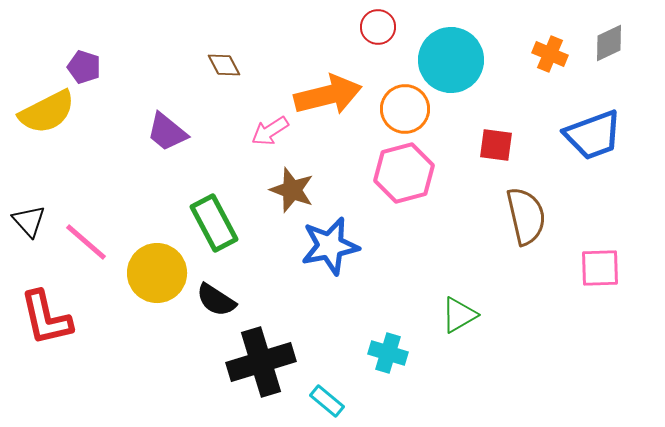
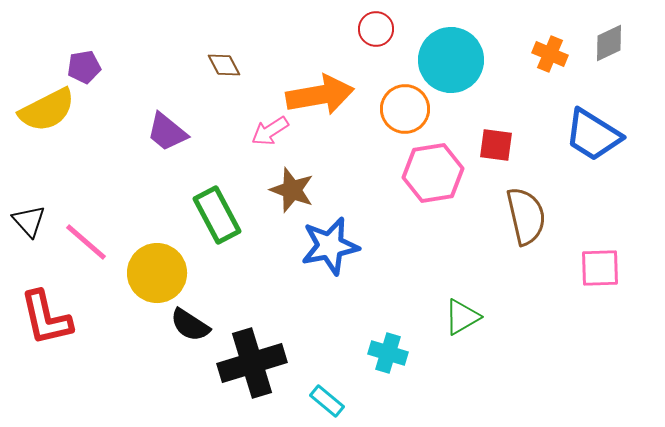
red circle: moved 2 px left, 2 px down
purple pentagon: rotated 28 degrees counterclockwise
orange arrow: moved 8 px left; rotated 4 degrees clockwise
yellow semicircle: moved 2 px up
blue trapezoid: rotated 52 degrees clockwise
pink hexagon: moved 29 px right; rotated 6 degrees clockwise
green rectangle: moved 3 px right, 8 px up
black semicircle: moved 26 px left, 25 px down
green triangle: moved 3 px right, 2 px down
black cross: moved 9 px left, 1 px down
